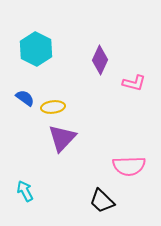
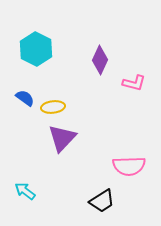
cyan arrow: rotated 25 degrees counterclockwise
black trapezoid: rotated 76 degrees counterclockwise
